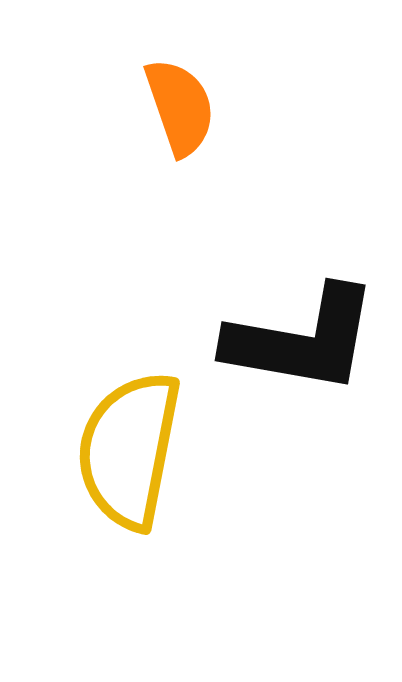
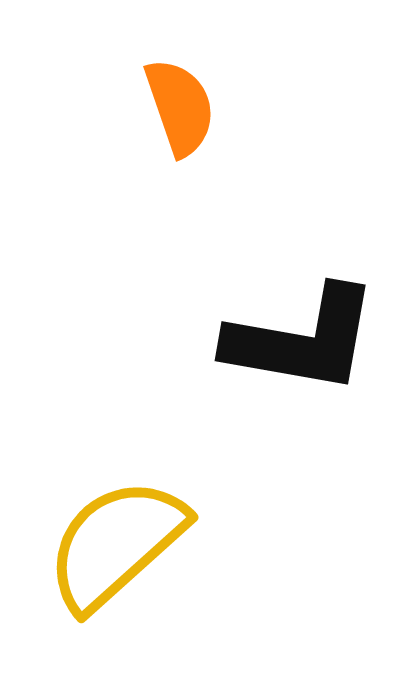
yellow semicircle: moved 13 px left, 94 px down; rotated 37 degrees clockwise
